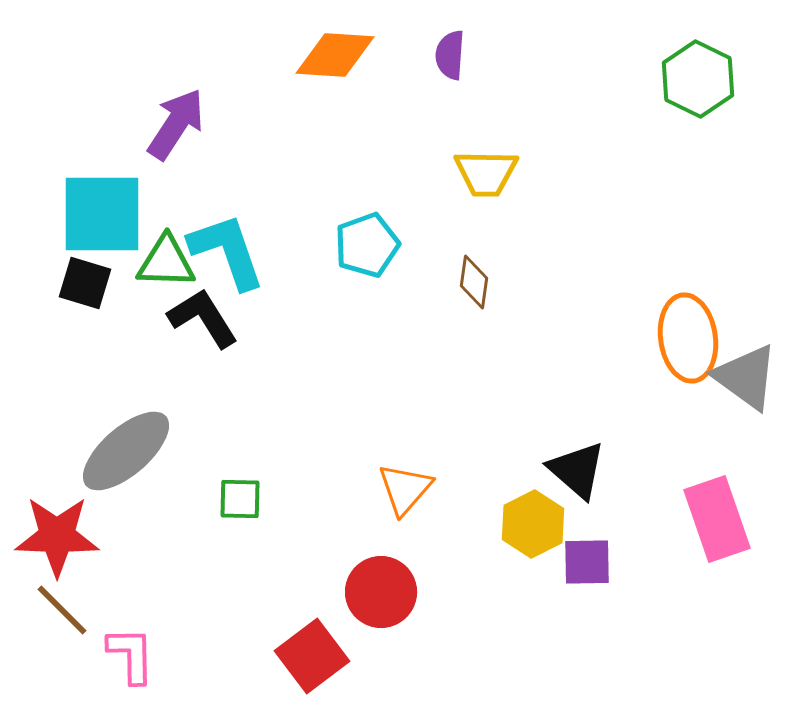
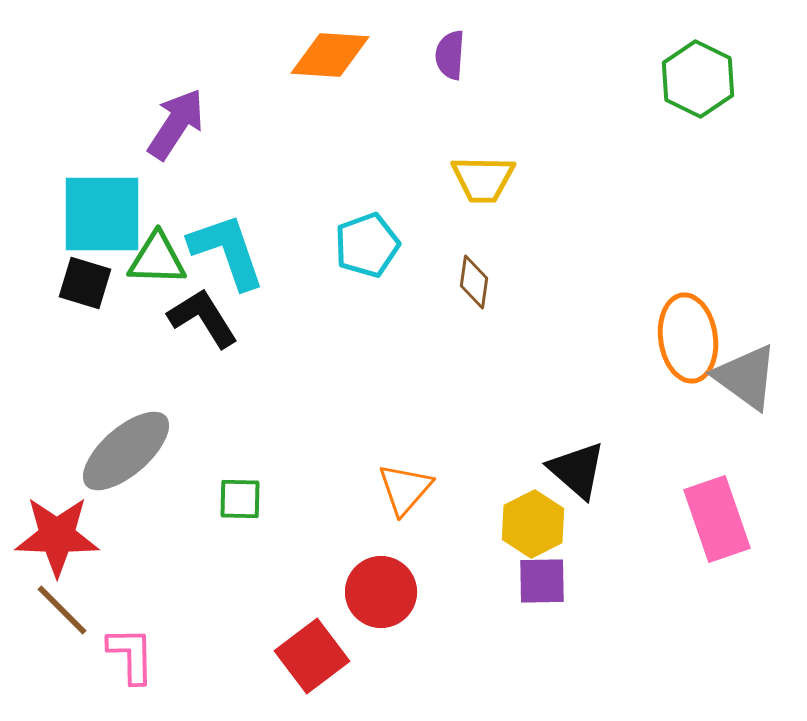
orange diamond: moved 5 px left
yellow trapezoid: moved 3 px left, 6 px down
green triangle: moved 9 px left, 3 px up
purple square: moved 45 px left, 19 px down
